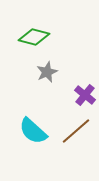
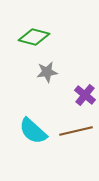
gray star: rotated 15 degrees clockwise
brown line: rotated 28 degrees clockwise
